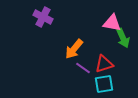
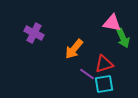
purple cross: moved 9 px left, 16 px down
purple line: moved 4 px right, 6 px down
